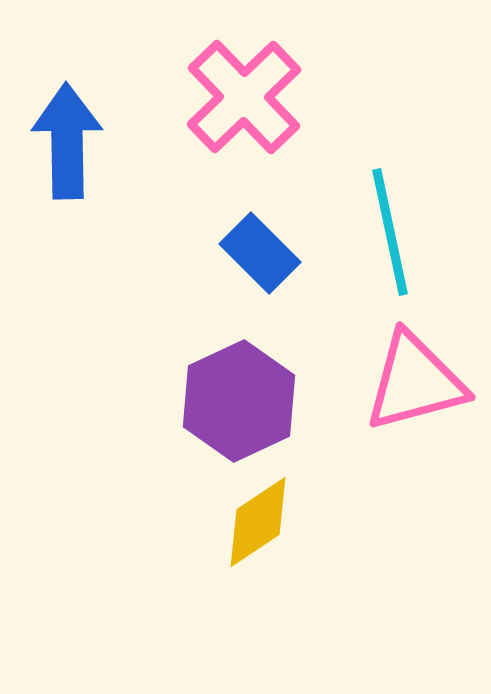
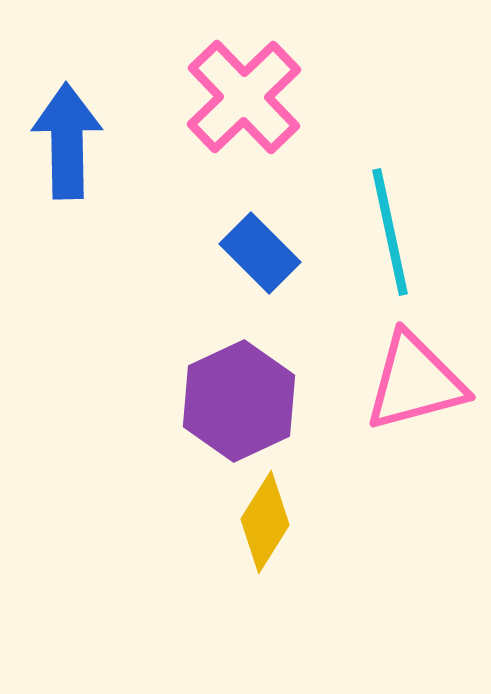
yellow diamond: moved 7 px right; rotated 24 degrees counterclockwise
